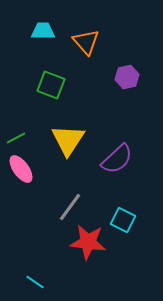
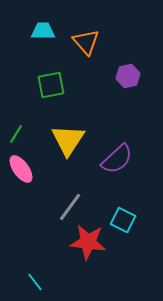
purple hexagon: moved 1 px right, 1 px up
green square: rotated 32 degrees counterclockwise
green line: moved 4 px up; rotated 30 degrees counterclockwise
cyan line: rotated 18 degrees clockwise
